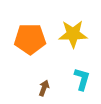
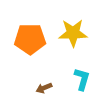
yellow star: moved 1 px up
brown arrow: rotated 133 degrees counterclockwise
